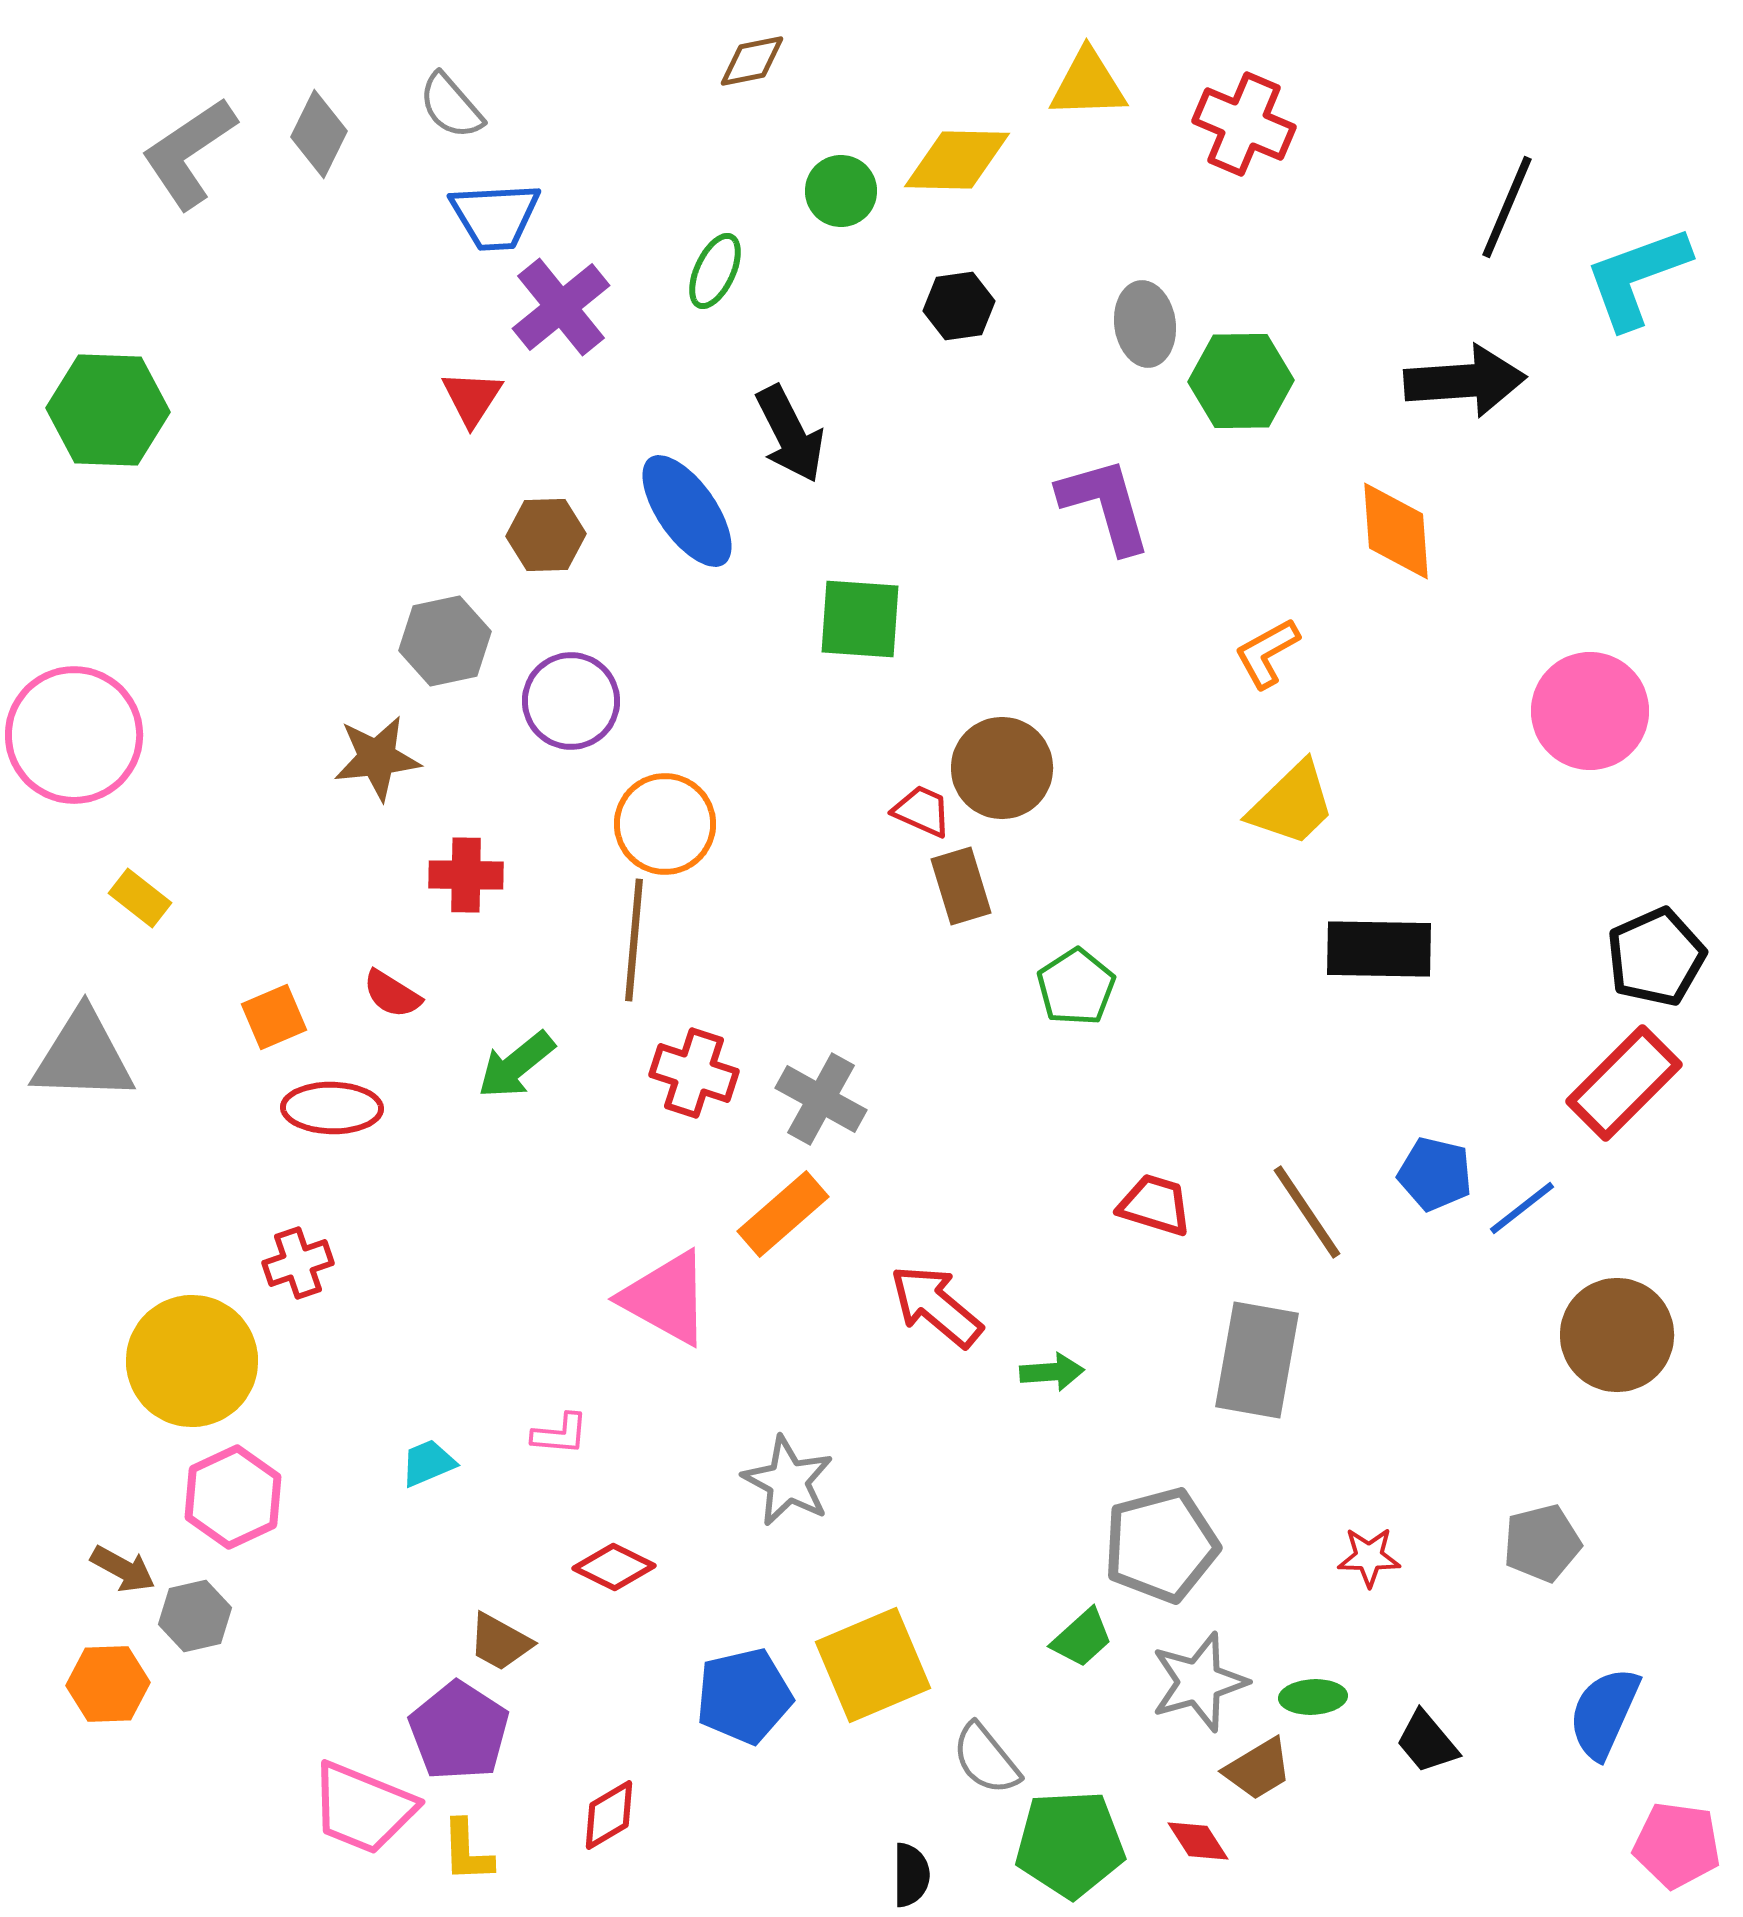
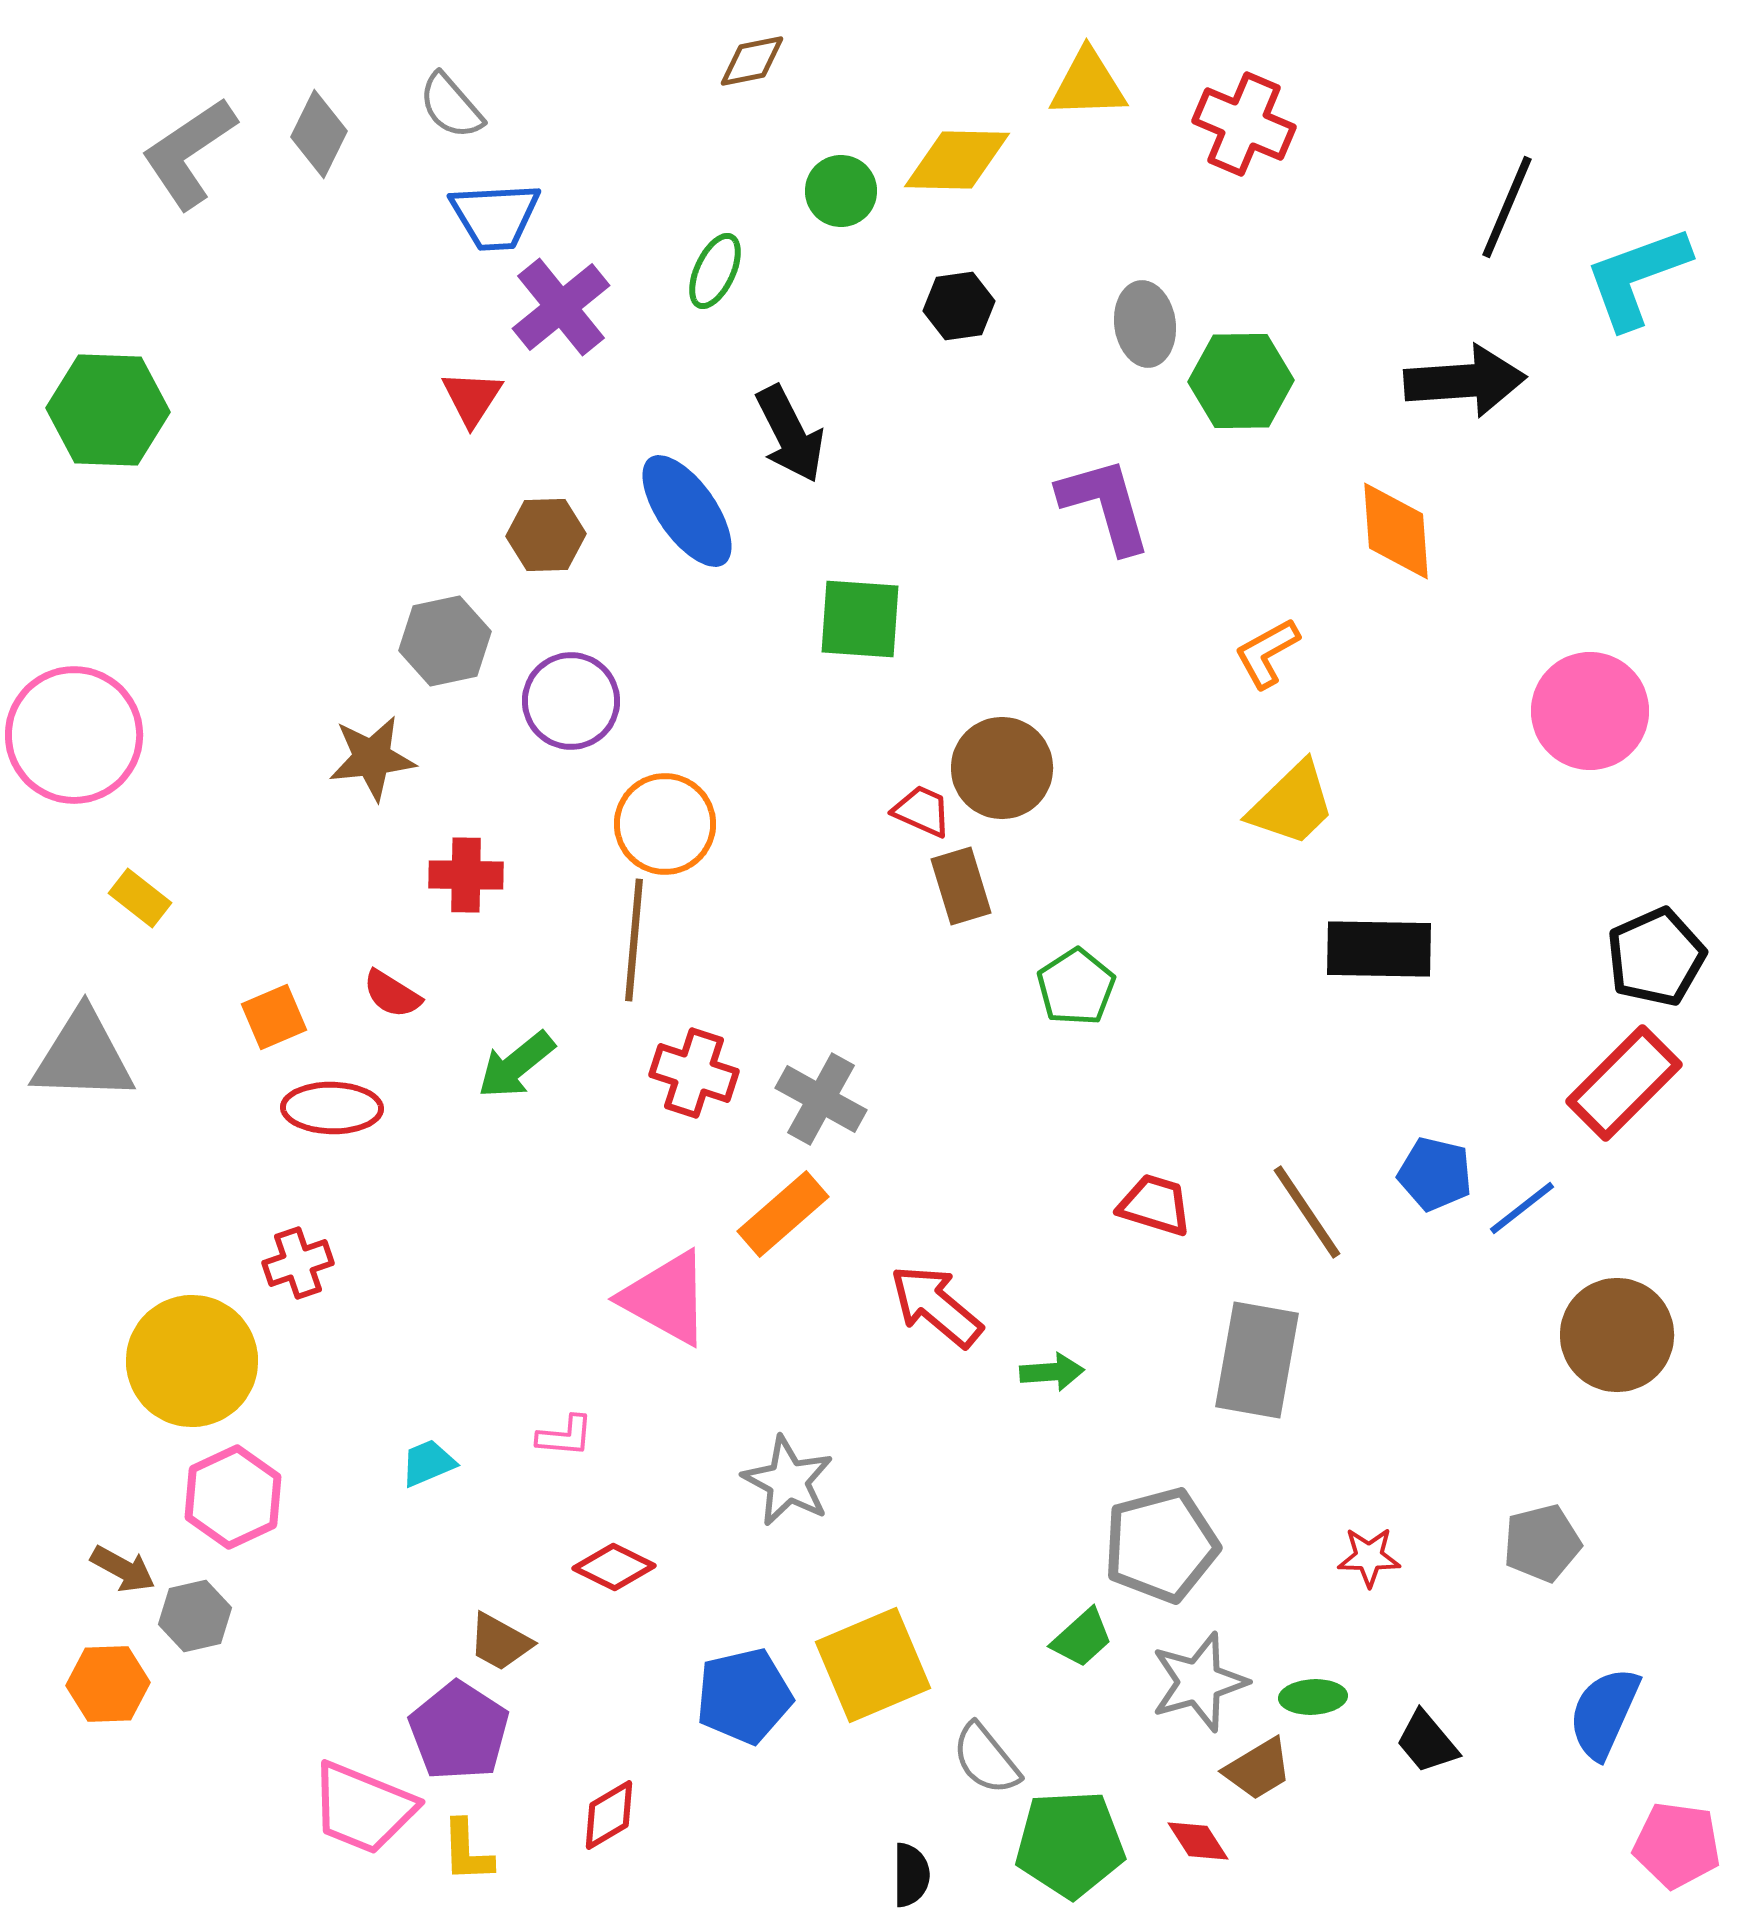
brown star at (377, 758): moved 5 px left
pink L-shape at (560, 1434): moved 5 px right, 2 px down
